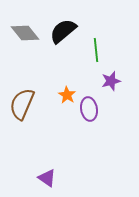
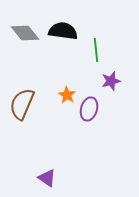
black semicircle: rotated 48 degrees clockwise
purple ellipse: rotated 25 degrees clockwise
